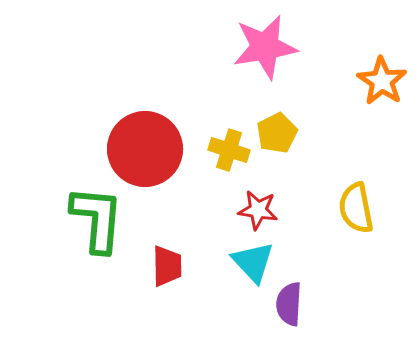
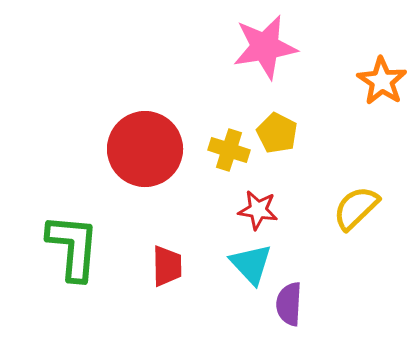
yellow pentagon: rotated 18 degrees counterclockwise
yellow semicircle: rotated 57 degrees clockwise
green L-shape: moved 24 px left, 28 px down
cyan triangle: moved 2 px left, 2 px down
